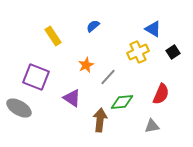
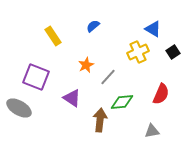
gray triangle: moved 5 px down
